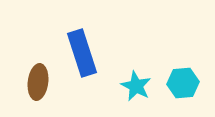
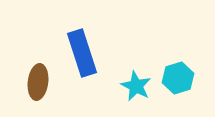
cyan hexagon: moved 5 px left, 5 px up; rotated 12 degrees counterclockwise
